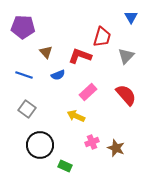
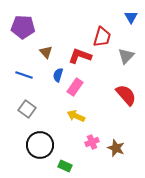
blue semicircle: rotated 128 degrees clockwise
pink rectangle: moved 13 px left, 5 px up; rotated 12 degrees counterclockwise
